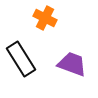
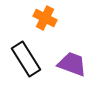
black rectangle: moved 5 px right
